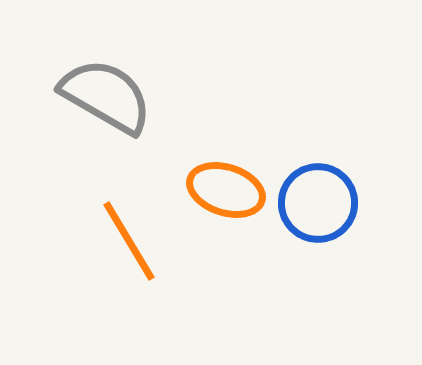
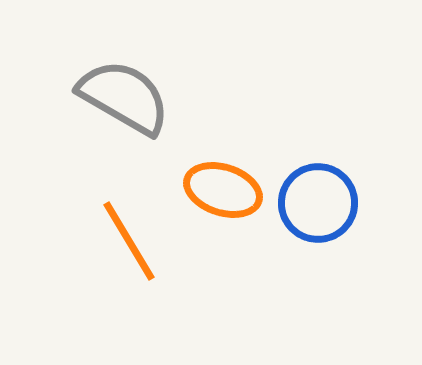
gray semicircle: moved 18 px right, 1 px down
orange ellipse: moved 3 px left
